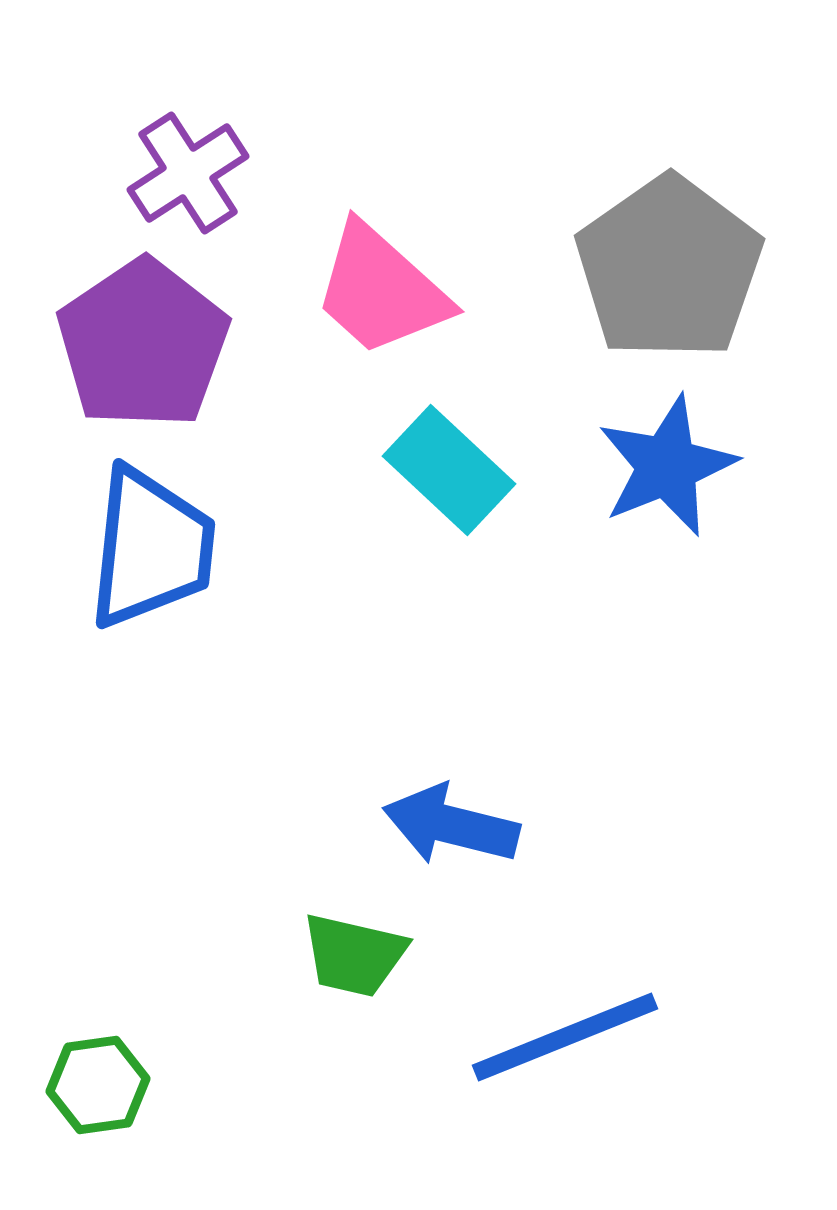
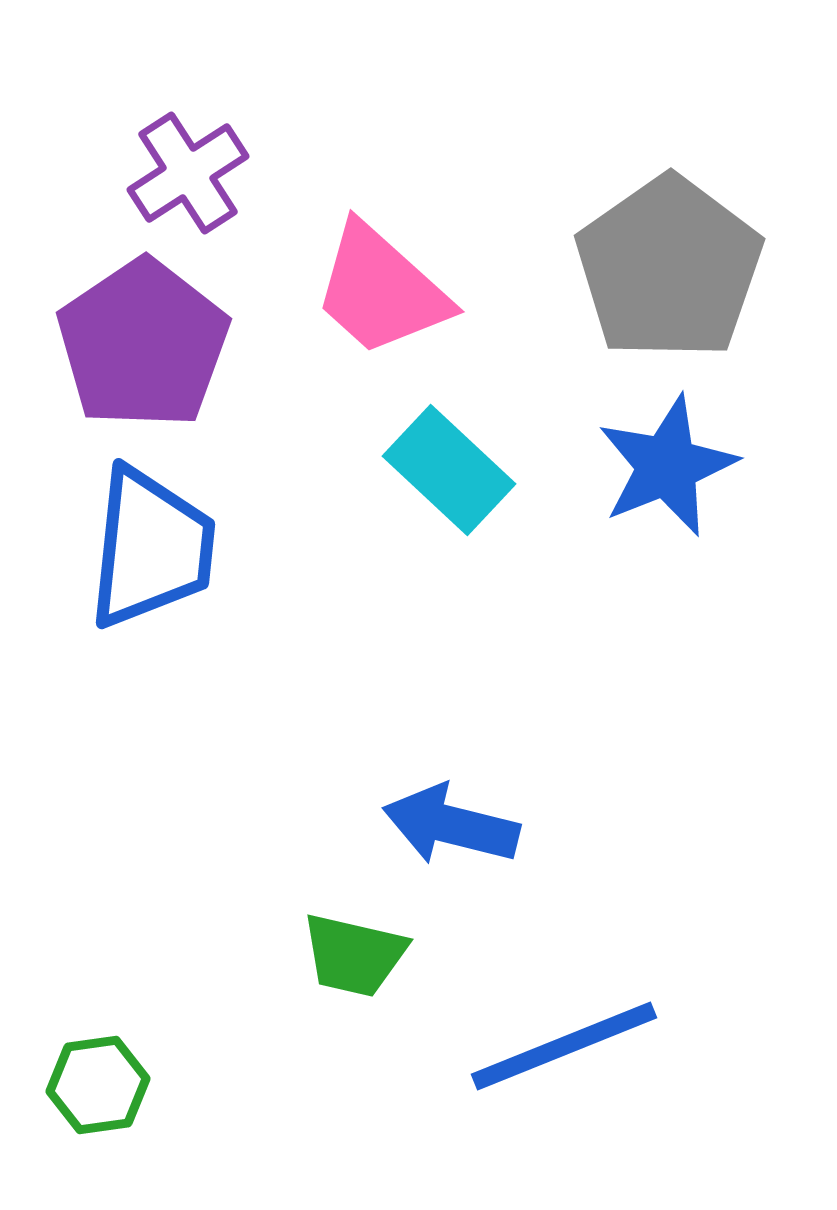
blue line: moved 1 px left, 9 px down
